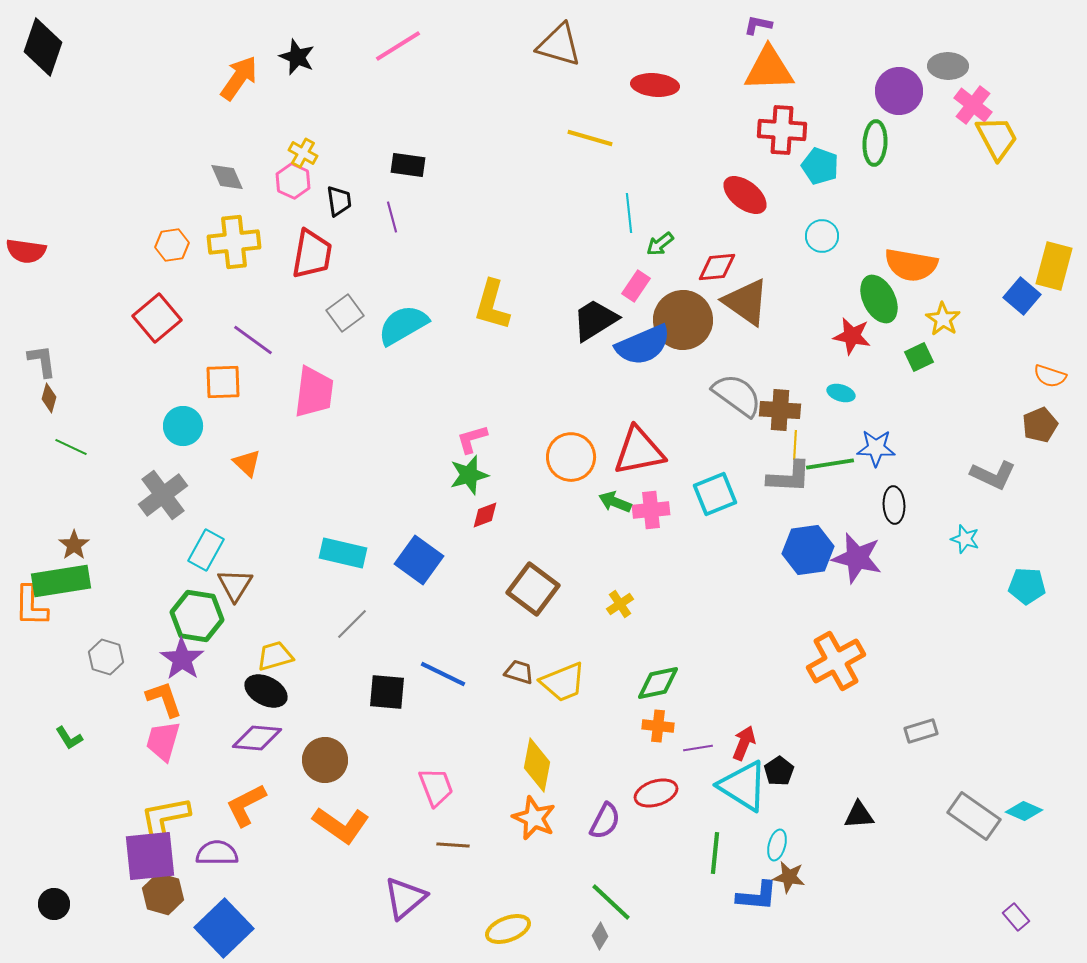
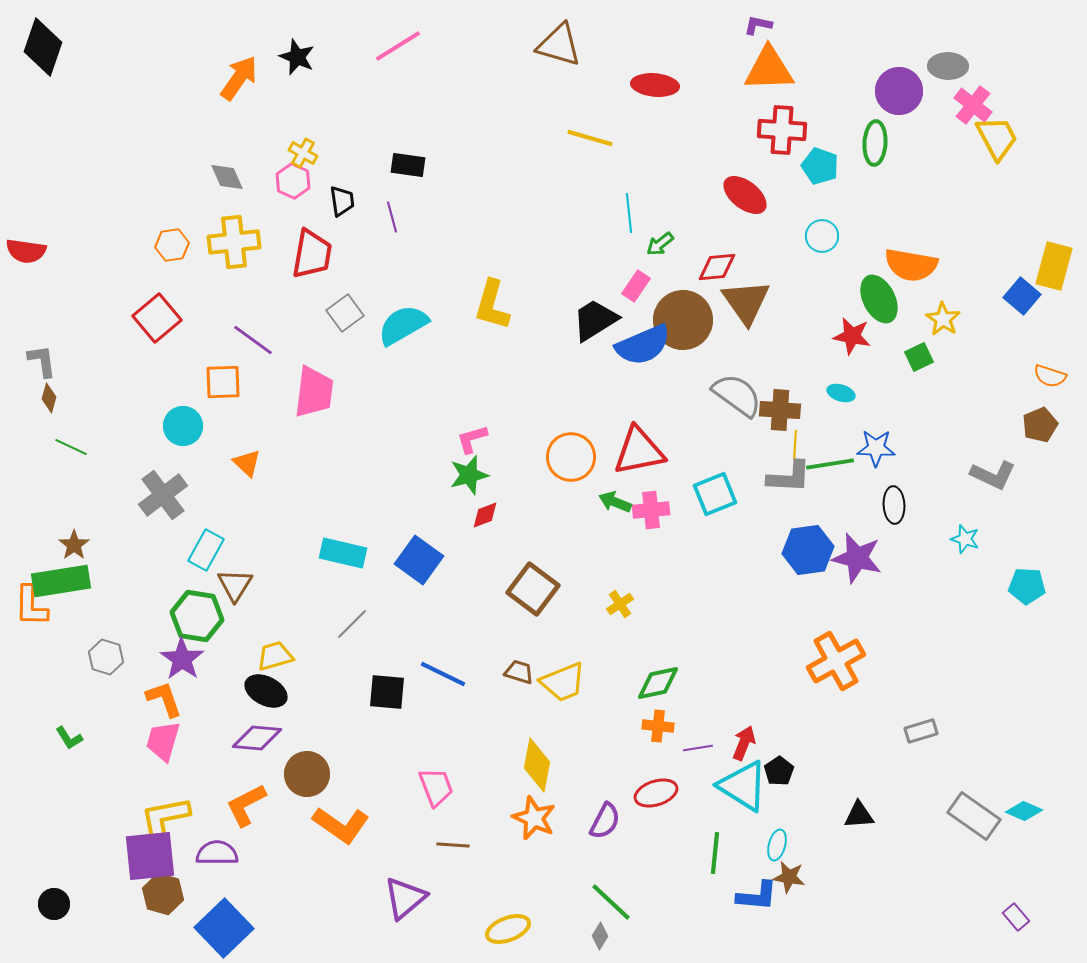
black trapezoid at (339, 201): moved 3 px right
brown triangle at (746, 302): rotated 20 degrees clockwise
brown circle at (325, 760): moved 18 px left, 14 px down
